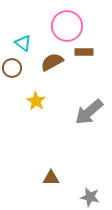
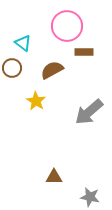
brown semicircle: moved 8 px down
brown triangle: moved 3 px right, 1 px up
